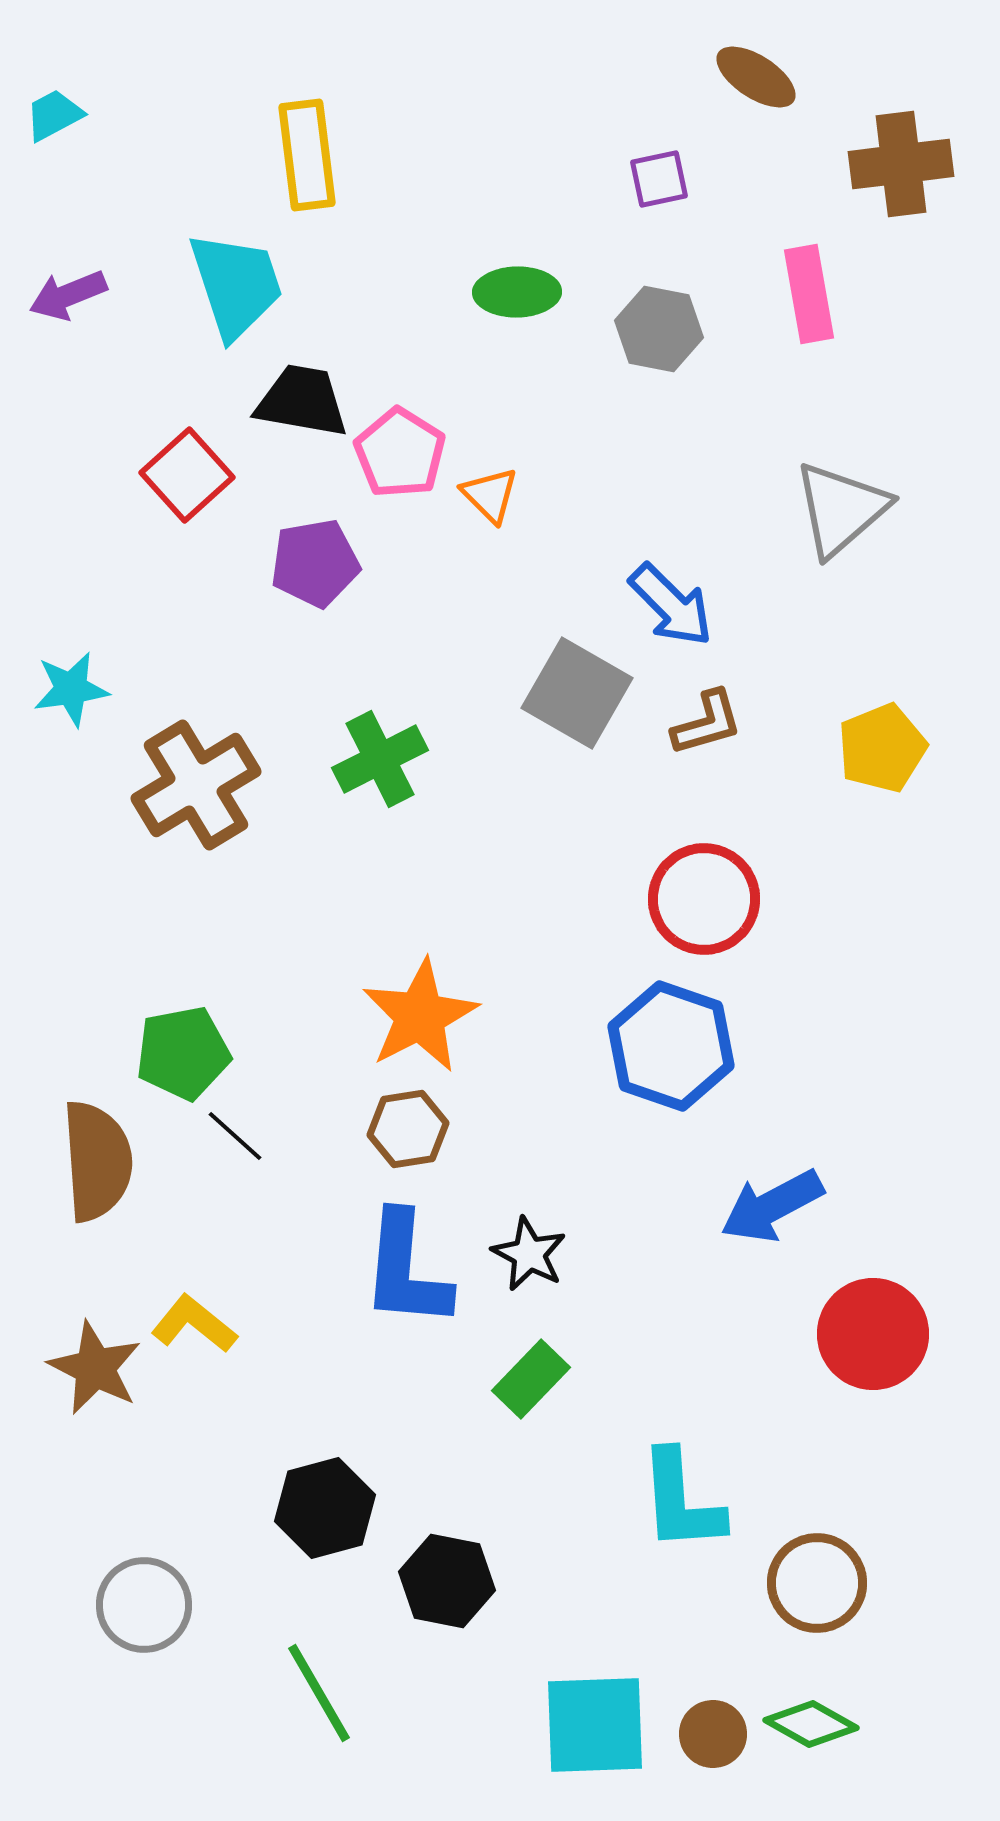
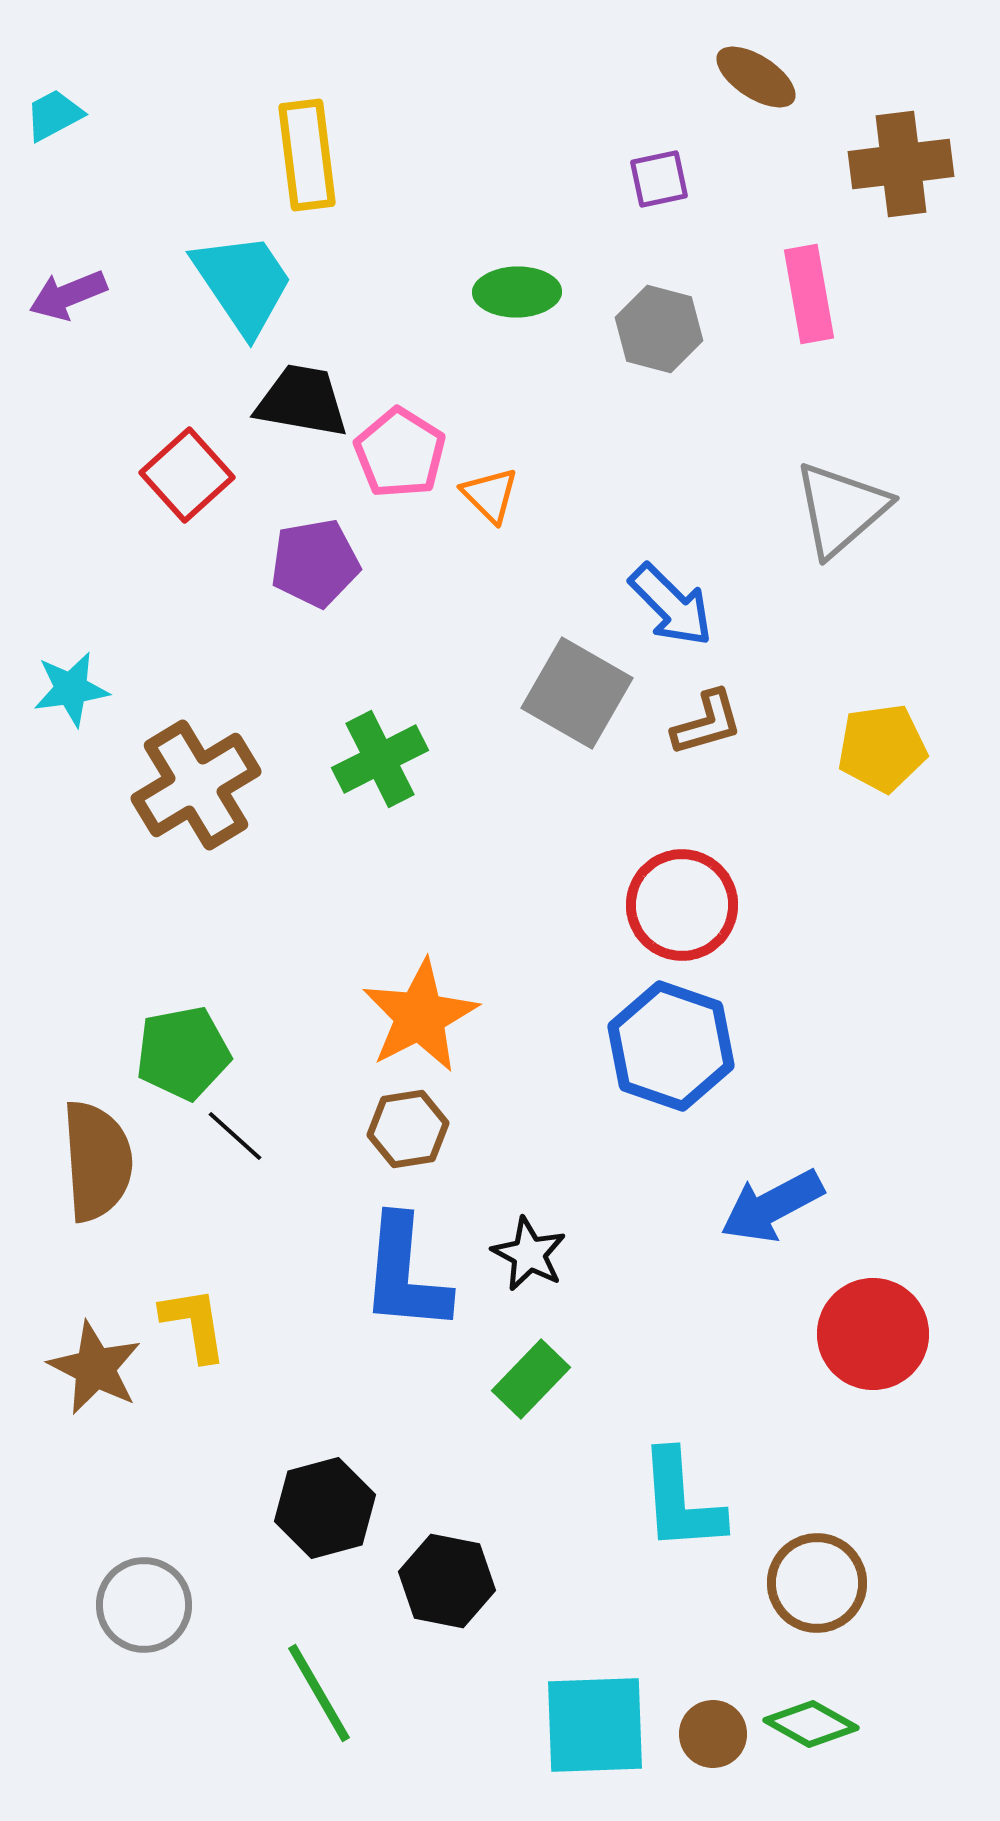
cyan trapezoid at (236, 285): moved 7 px right, 2 px up; rotated 16 degrees counterclockwise
gray hexagon at (659, 329): rotated 4 degrees clockwise
yellow pentagon at (882, 748): rotated 14 degrees clockwise
red circle at (704, 899): moved 22 px left, 6 px down
blue L-shape at (406, 1270): moved 1 px left, 4 px down
yellow L-shape at (194, 1324): rotated 42 degrees clockwise
